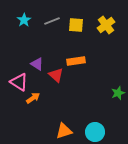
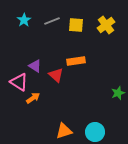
purple triangle: moved 2 px left, 2 px down
